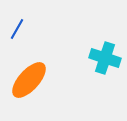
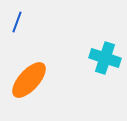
blue line: moved 7 px up; rotated 10 degrees counterclockwise
